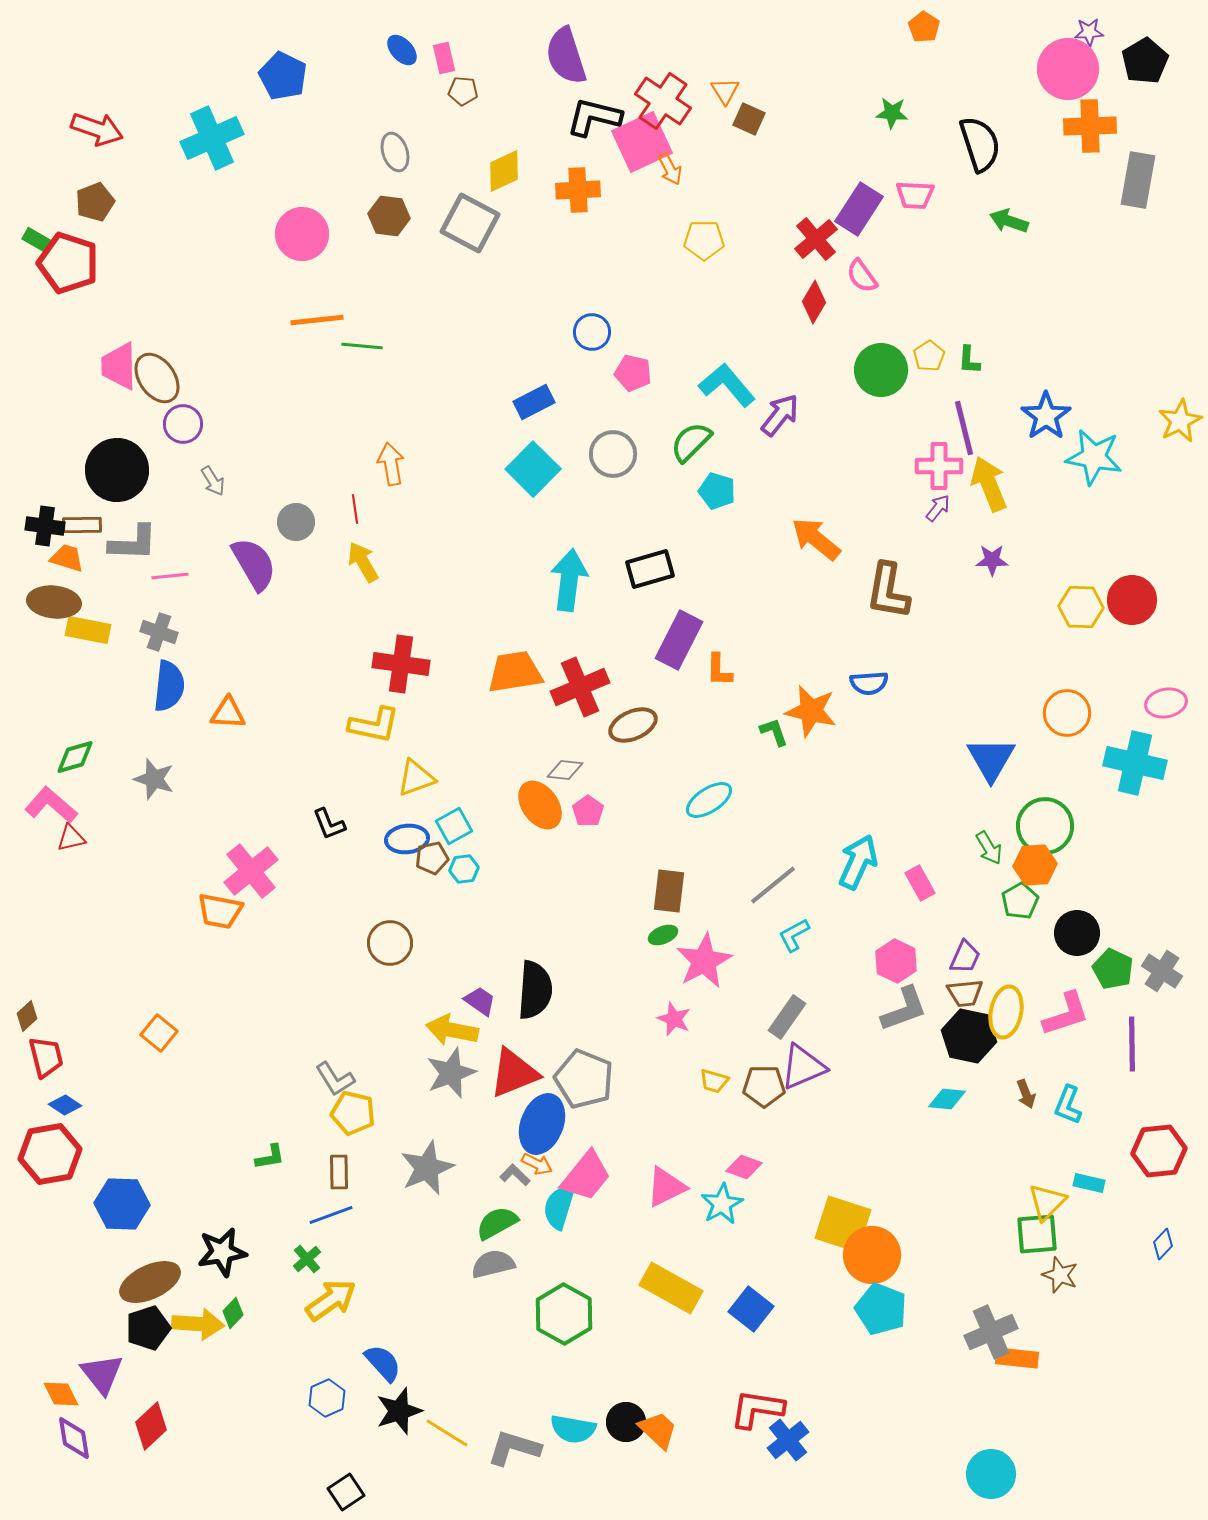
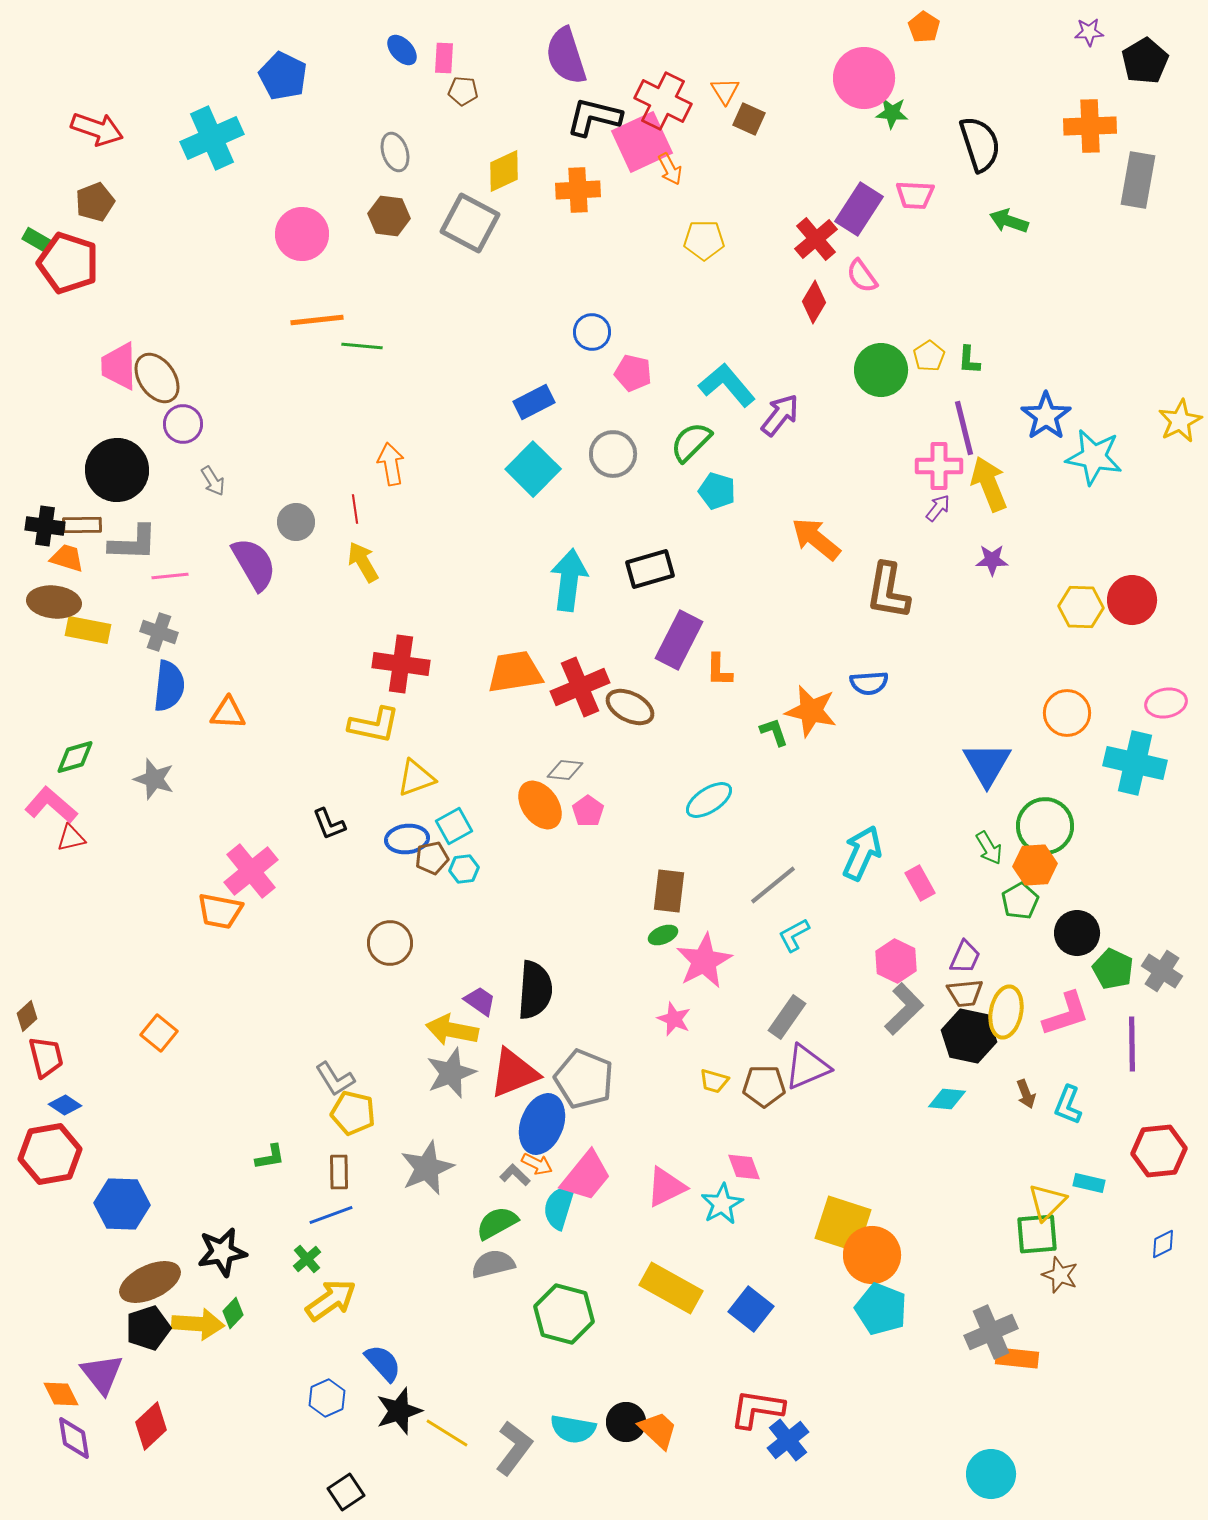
pink rectangle at (444, 58): rotated 16 degrees clockwise
pink circle at (1068, 69): moved 204 px left, 9 px down
red cross at (663, 101): rotated 8 degrees counterclockwise
brown ellipse at (633, 725): moved 3 px left, 18 px up; rotated 51 degrees clockwise
blue triangle at (991, 759): moved 4 px left, 5 px down
cyan arrow at (858, 862): moved 4 px right, 9 px up
gray L-shape at (904, 1009): rotated 24 degrees counterclockwise
purple triangle at (803, 1067): moved 4 px right
pink diamond at (744, 1167): rotated 51 degrees clockwise
blue diamond at (1163, 1244): rotated 20 degrees clockwise
green hexagon at (564, 1314): rotated 14 degrees counterclockwise
gray L-shape at (514, 1448): rotated 110 degrees clockwise
